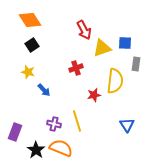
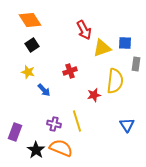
red cross: moved 6 px left, 3 px down
